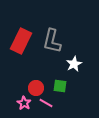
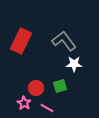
gray L-shape: moved 12 px right; rotated 130 degrees clockwise
white star: rotated 28 degrees clockwise
green square: rotated 24 degrees counterclockwise
pink line: moved 1 px right, 5 px down
